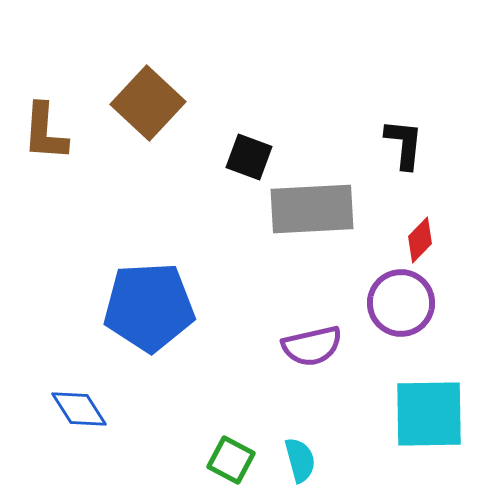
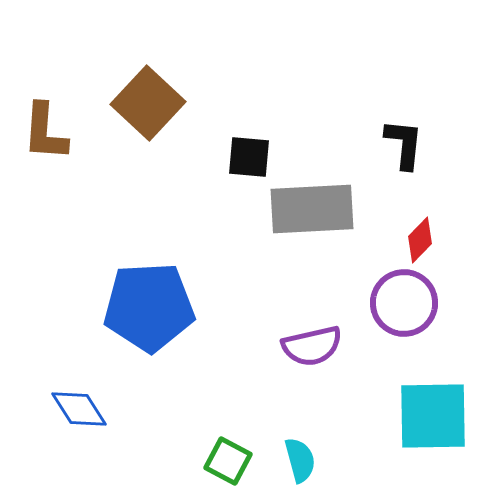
black square: rotated 15 degrees counterclockwise
purple circle: moved 3 px right
cyan square: moved 4 px right, 2 px down
green square: moved 3 px left, 1 px down
